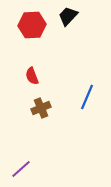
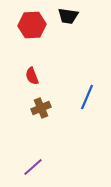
black trapezoid: rotated 125 degrees counterclockwise
purple line: moved 12 px right, 2 px up
